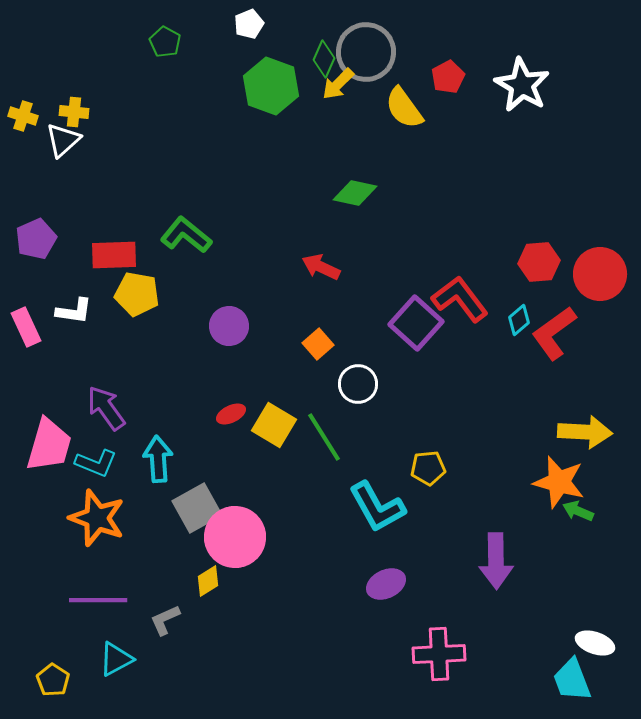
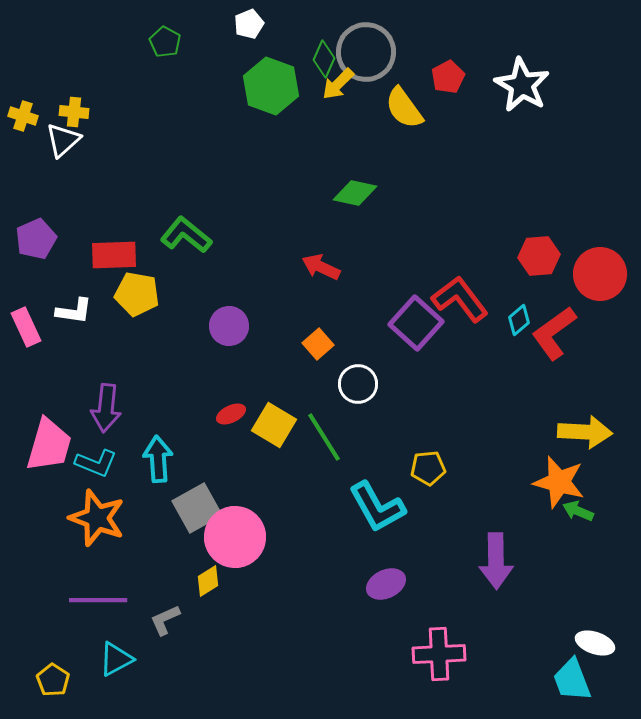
red hexagon at (539, 262): moved 6 px up
purple arrow at (106, 408): rotated 138 degrees counterclockwise
